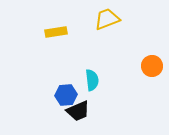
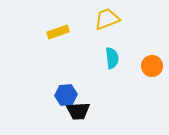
yellow rectangle: moved 2 px right; rotated 10 degrees counterclockwise
cyan semicircle: moved 20 px right, 22 px up
black trapezoid: rotated 20 degrees clockwise
